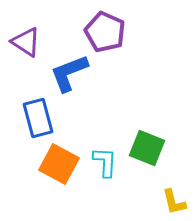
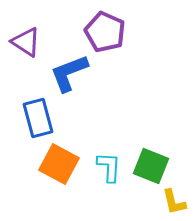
green square: moved 4 px right, 18 px down
cyan L-shape: moved 4 px right, 5 px down
